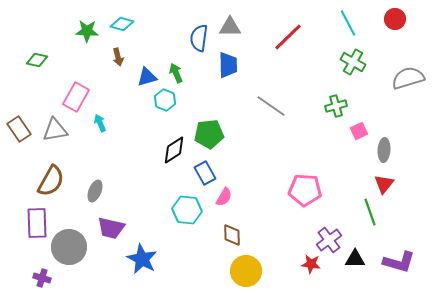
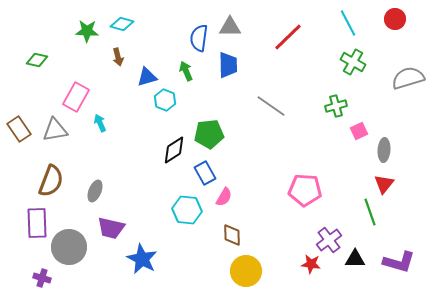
green arrow at (176, 73): moved 10 px right, 2 px up
brown semicircle at (51, 181): rotated 8 degrees counterclockwise
